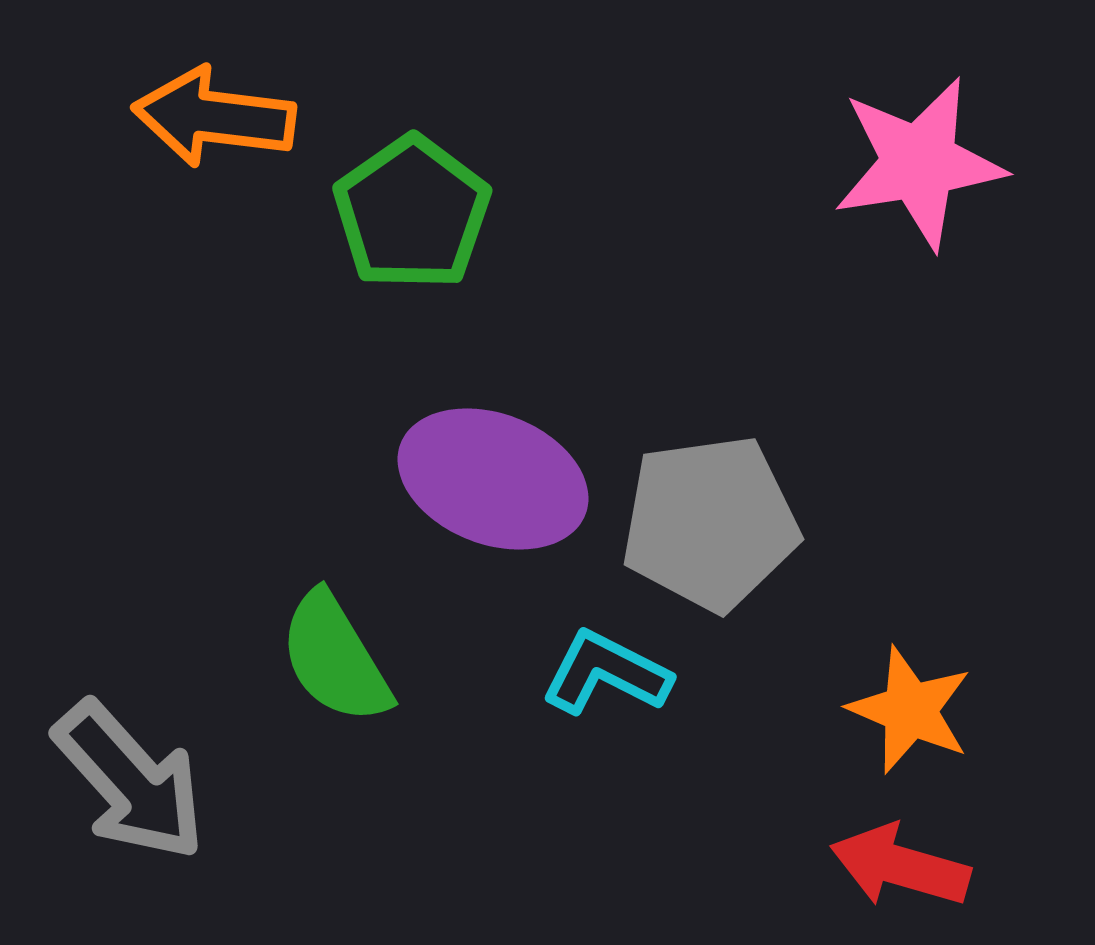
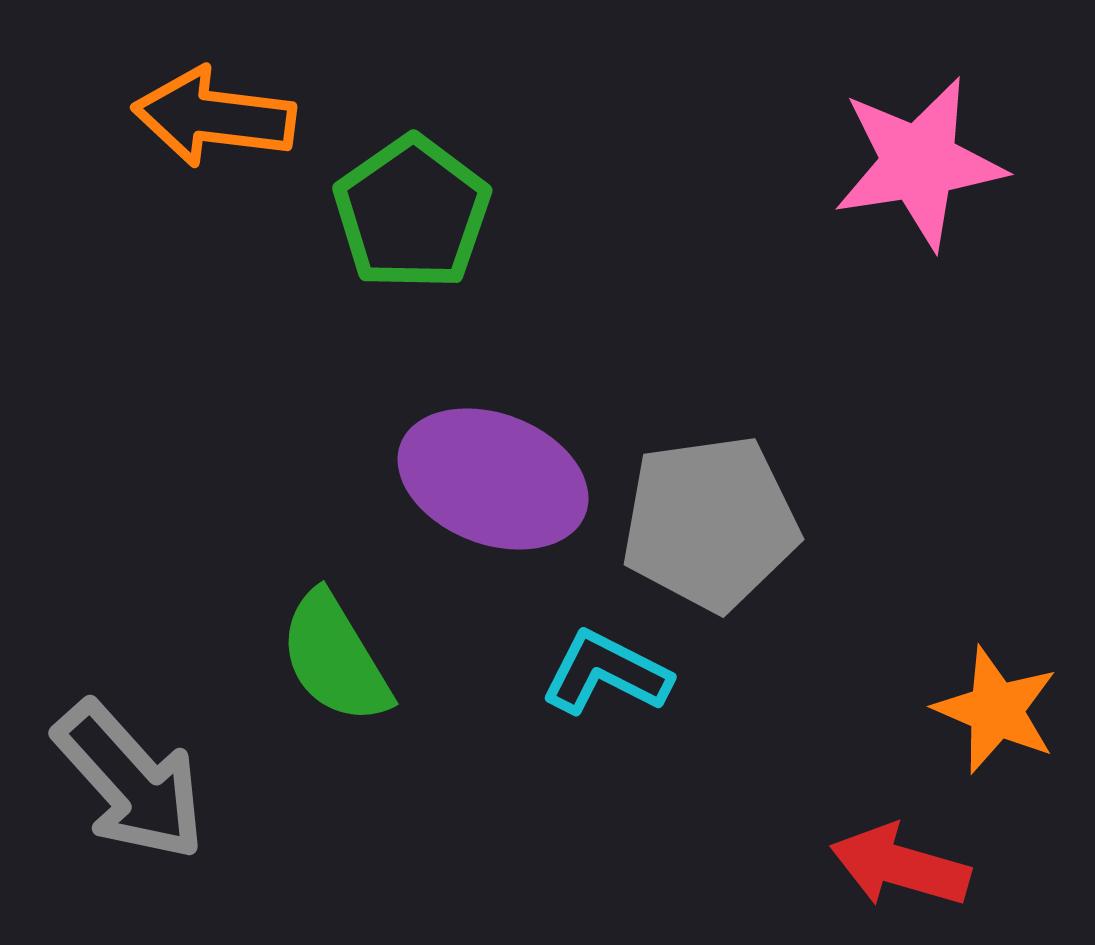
orange star: moved 86 px right
